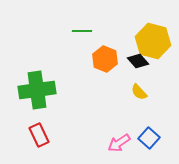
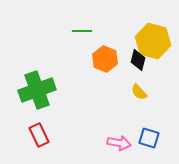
black diamond: moved 1 px up; rotated 55 degrees clockwise
green cross: rotated 12 degrees counterclockwise
blue square: rotated 25 degrees counterclockwise
pink arrow: rotated 135 degrees counterclockwise
